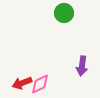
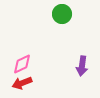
green circle: moved 2 px left, 1 px down
pink diamond: moved 18 px left, 20 px up
